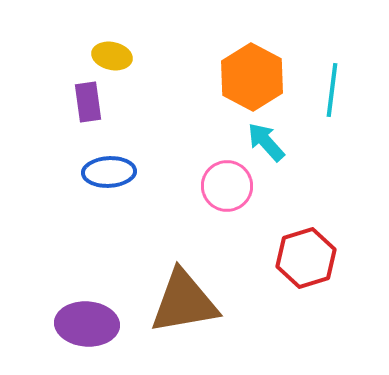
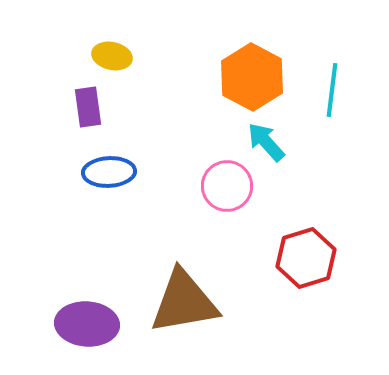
purple rectangle: moved 5 px down
